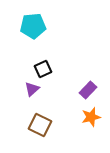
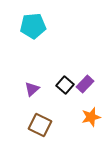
black square: moved 22 px right, 16 px down; rotated 24 degrees counterclockwise
purple rectangle: moved 3 px left, 6 px up
